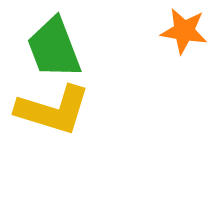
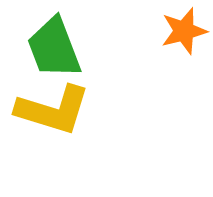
orange star: rotated 24 degrees counterclockwise
